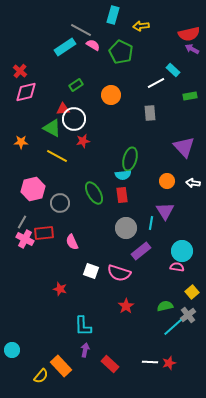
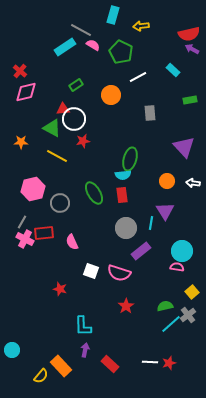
white line at (156, 83): moved 18 px left, 6 px up
green rectangle at (190, 96): moved 4 px down
cyan line at (173, 327): moved 2 px left, 3 px up
